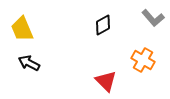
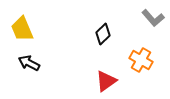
black diamond: moved 9 px down; rotated 15 degrees counterclockwise
orange cross: moved 2 px left
red triangle: rotated 40 degrees clockwise
